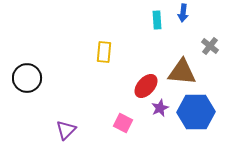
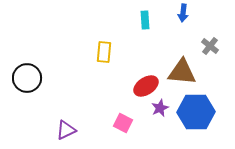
cyan rectangle: moved 12 px left
red ellipse: rotated 15 degrees clockwise
purple triangle: rotated 20 degrees clockwise
